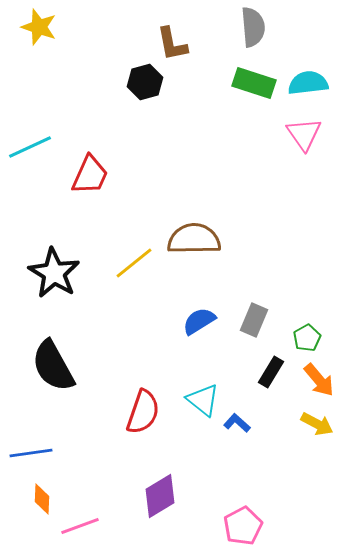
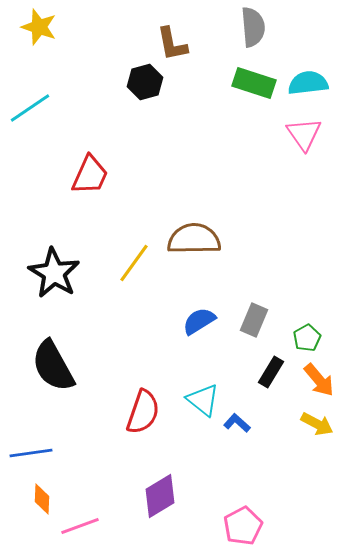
cyan line: moved 39 px up; rotated 9 degrees counterclockwise
yellow line: rotated 15 degrees counterclockwise
